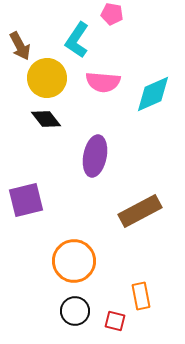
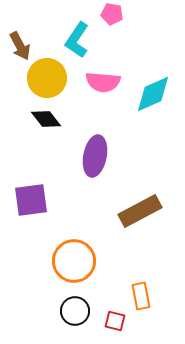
purple square: moved 5 px right; rotated 6 degrees clockwise
